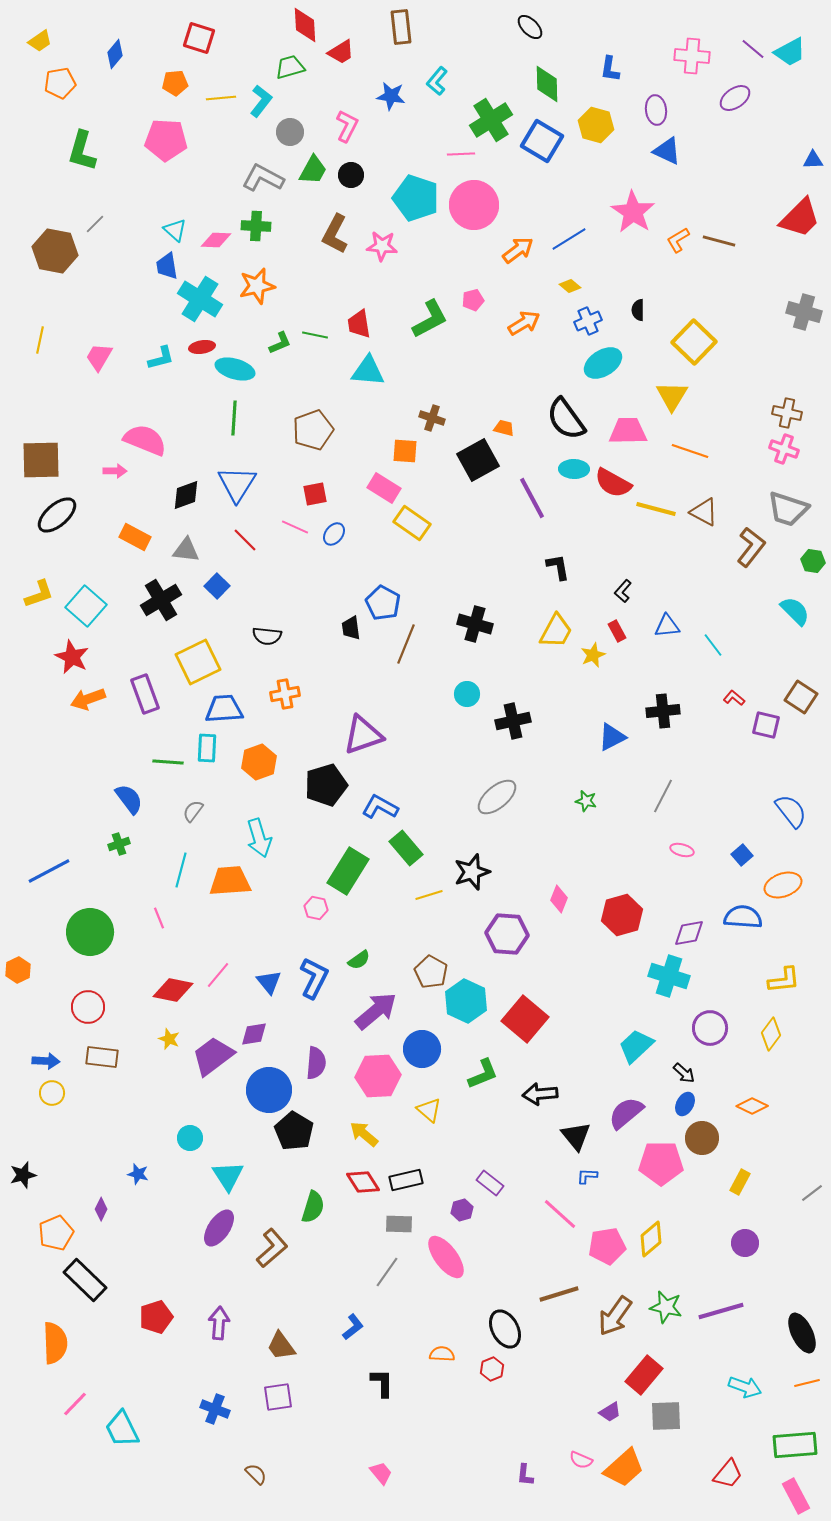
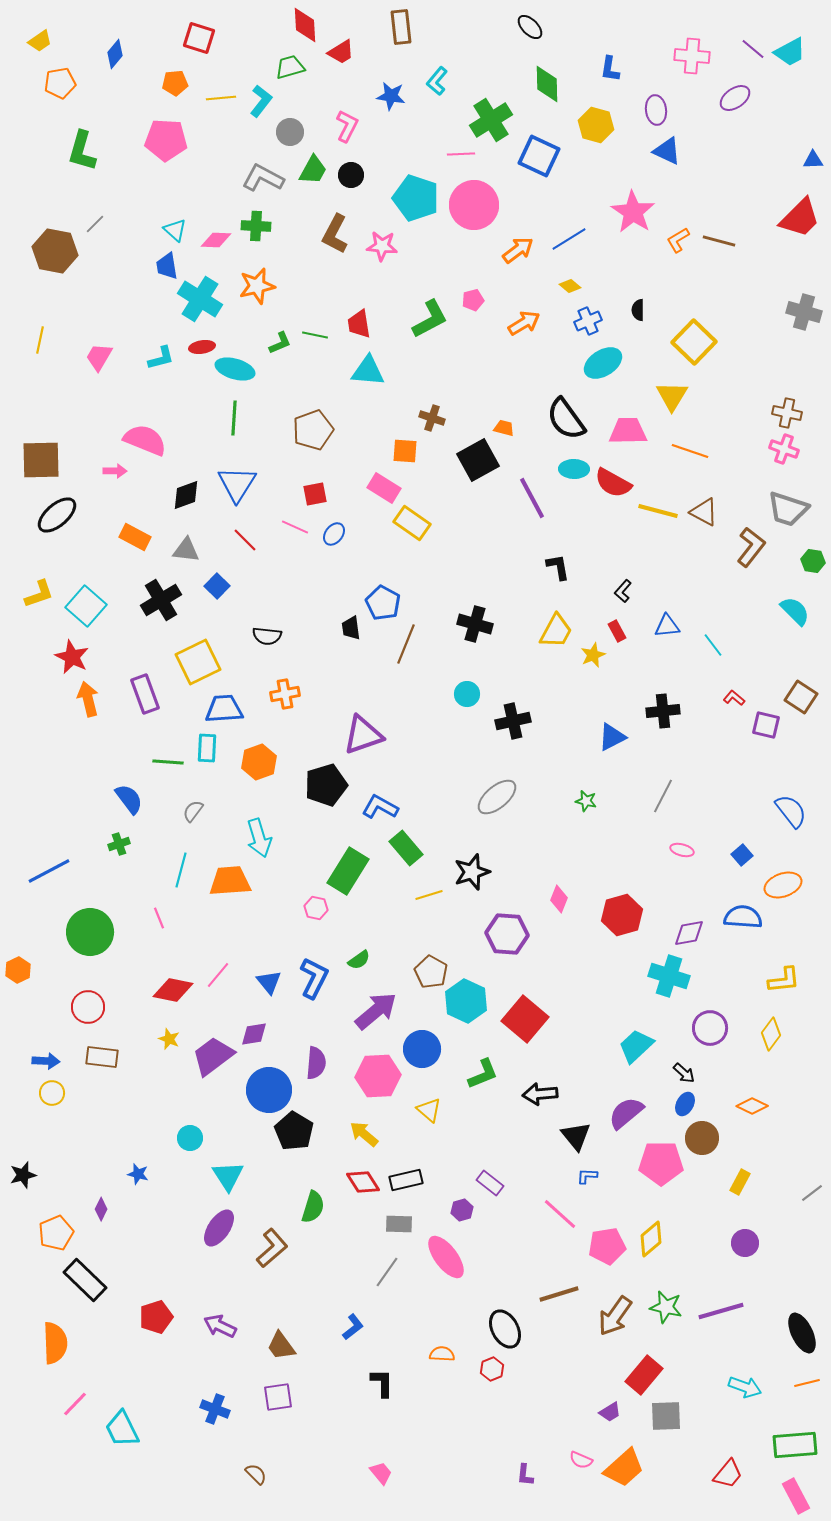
blue square at (542, 141): moved 3 px left, 15 px down; rotated 6 degrees counterclockwise
yellow line at (656, 509): moved 2 px right, 2 px down
orange arrow at (88, 699): rotated 96 degrees clockwise
purple arrow at (219, 1323): moved 1 px right, 3 px down; rotated 68 degrees counterclockwise
